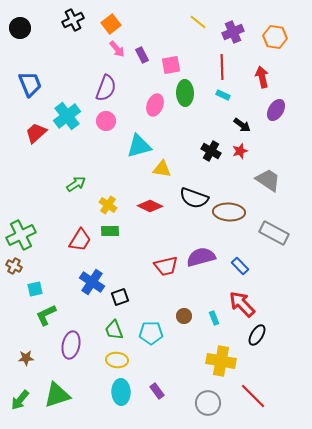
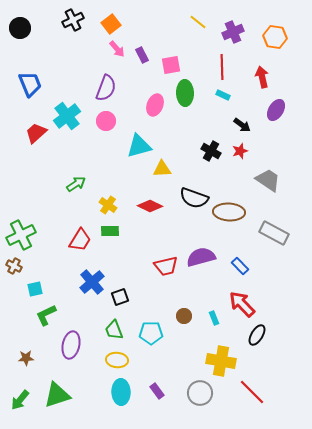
yellow triangle at (162, 169): rotated 12 degrees counterclockwise
blue cross at (92, 282): rotated 15 degrees clockwise
red line at (253, 396): moved 1 px left, 4 px up
gray circle at (208, 403): moved 8 px left, 10 px up
